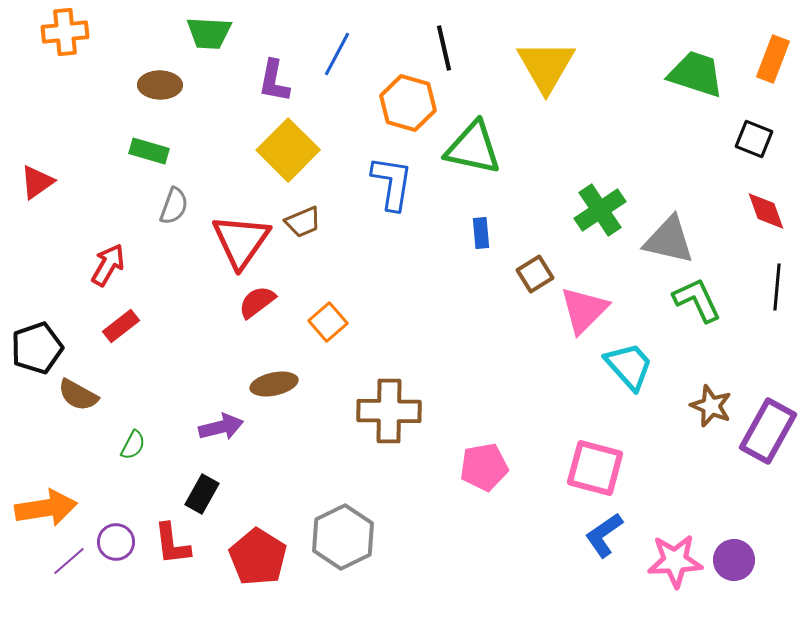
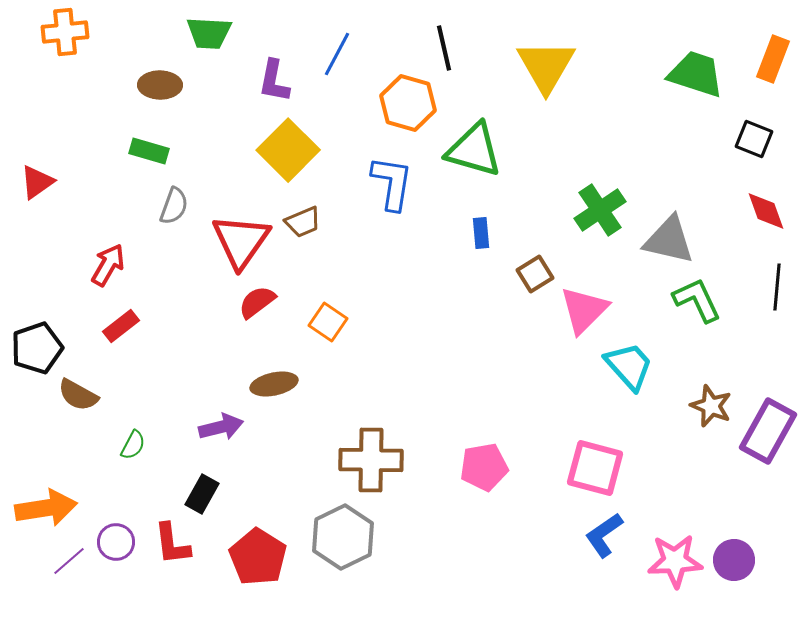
green triangle at (473, 148): moved 1 px right, 2 px down; rotated 4 degrees clockwise
orange square at (328, 322): rotated 15 degrees counterclockwise
brown cross at (389, 411): moved 18 px left, 49 px down
